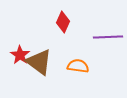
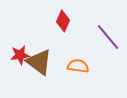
red diamond: moved 1 px up
purple line: rotated 52 degrees clockwise
red star: rotated 30 degrees clockwise
